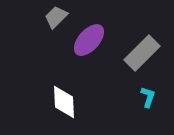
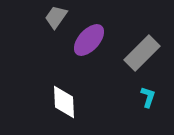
gray trapezoid: rotated 10 degrees counterclockwise
